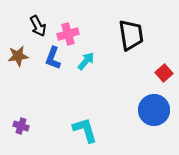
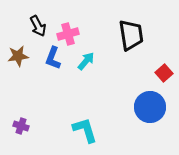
blue circle: moved 4 px left, 3 px up
